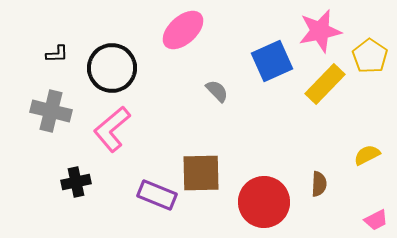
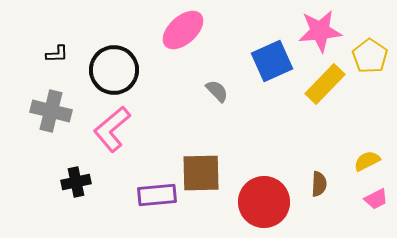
pink star: rotated 6 degrees clockwise
black circle: moved 2 px right, 2 px down
yellow semicircle: moved 6 px down
purple rectangle: rotated 27 degrees counterclockwise
pink trapezoid: moved 21 px up
